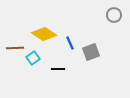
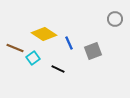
gray circle: moved 1 px right, 4 px down
blue line: moved 1 px left
brown line: rotated 24 degrees clockwise
gray square: moved 2 px right, 1 px up
black line: rotated 24 degrees clockwise
